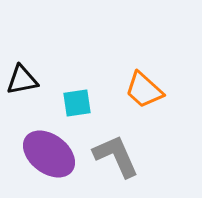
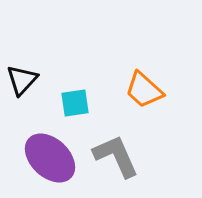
black triangle: rotated 36 degrees counterclockwise
cyan square: moved 2 px left
purple ellipse: moved 1 px right, 4 px down; rotated 6 degrees clockwise
